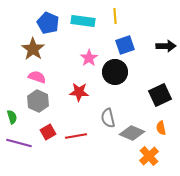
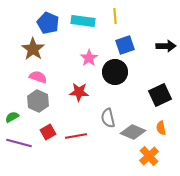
pink semicircle: moved 1 px right
green semicircle: rotated 104 degrees counterclockwise
gray diamond: moved 1 px right, 1 px up
